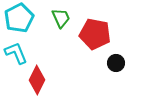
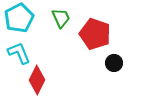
red pentagon: rotated 8 degrees clockwise
cyan L-shape: moved 3 px right
black circle: moved 2 px left
